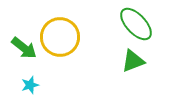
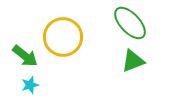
green ellipse: moved 6 px left, 1 px up
yellow circle: moved 3 px right
green arrow: moved 1 px right, 8 px down
